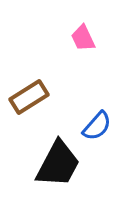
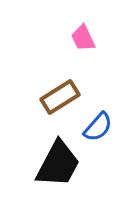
brown rectangle: moved 31 px right
blue semicircle: moved 1 px right, 1 px down
